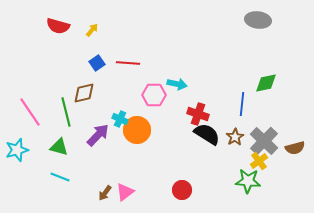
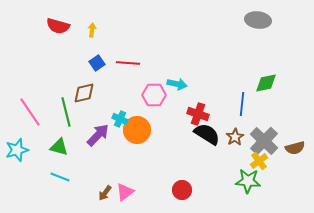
yellow arrow: rotated 32 degrees counterclockwise
